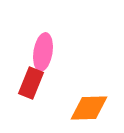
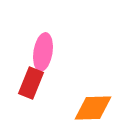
orange diamond: moved 4 px right
